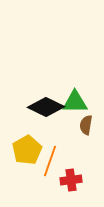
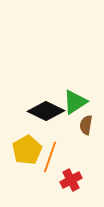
green triangle: rotated 32 degrees counterclockwise
black diamond: moved 4 px down
orange line: moved 4 px up
red cross: rotated 20 degrees counterclockwise
